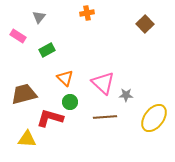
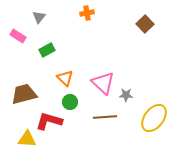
red L-shape: moved 1 px left, 3 px down
